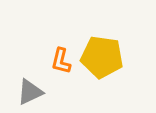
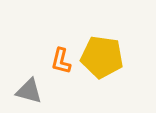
gray triangle: moved 1 px left, 1 px up; rotated 40 degrees clockwise
